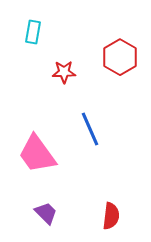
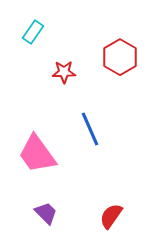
cyan rectangle: rotated 25 degrees clockwise
red semicircle: rotated 152 degrees counterclockwise
